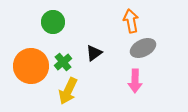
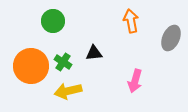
green circle: moved 1 px up
gray ellipse: moved 28 px right, 10 px up; rotated 40 degrees counterclockwise
black triangle: rotated 30 degrees clockwise
green cross: rotated 18 degrees counterclockwise
pink arrow: rotated 15 degrees clockwise
yellow arrow: rotated 52 degrees clockwise
